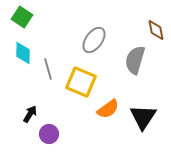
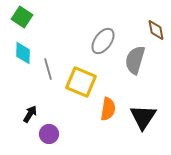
gray ellipse: moved 9 px right, 1 px down
orange semicircle: rotated 45 degrees counterclockwise
